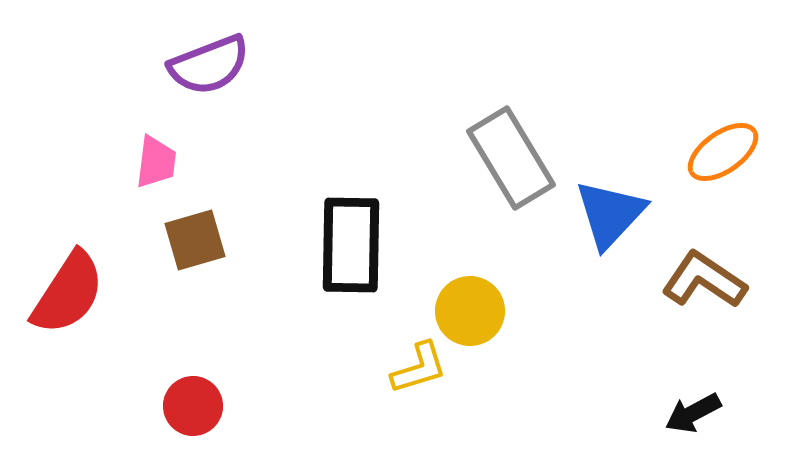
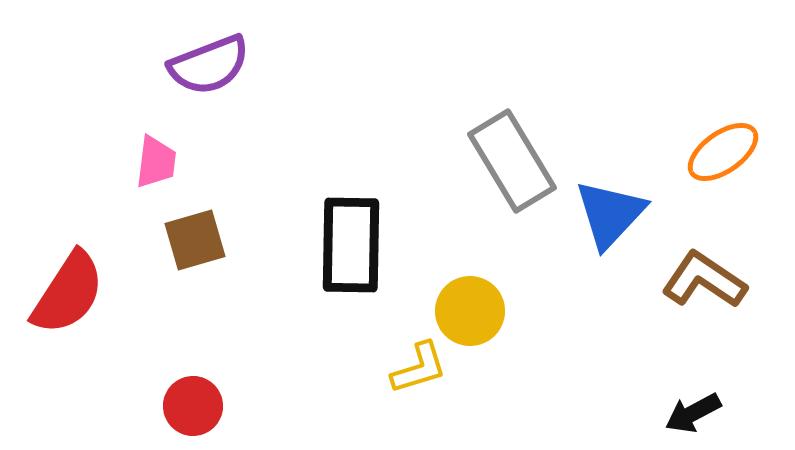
gray rectangle: moved 1 px right, 3 px down
